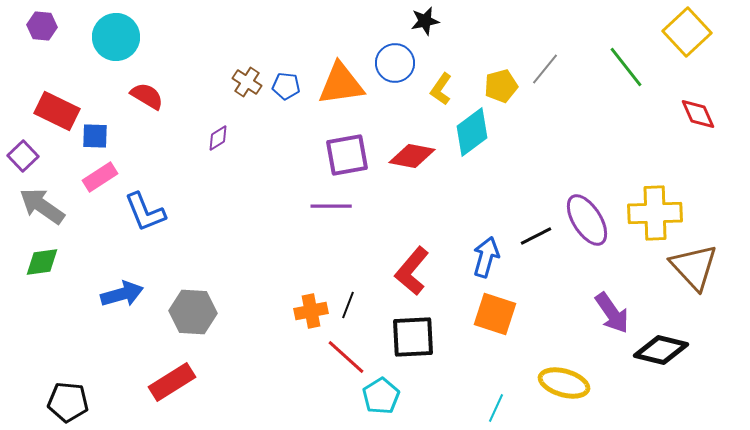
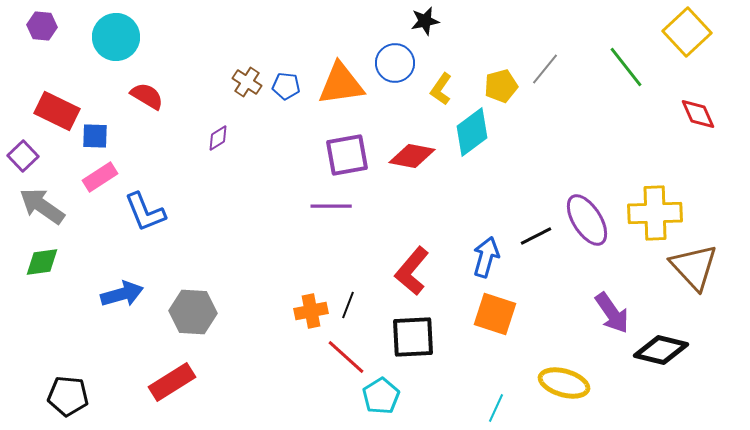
black pentagon at (68, 402): moved 6 px up
